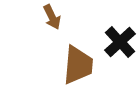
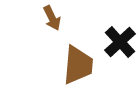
brown arrow: moved 1 px down
